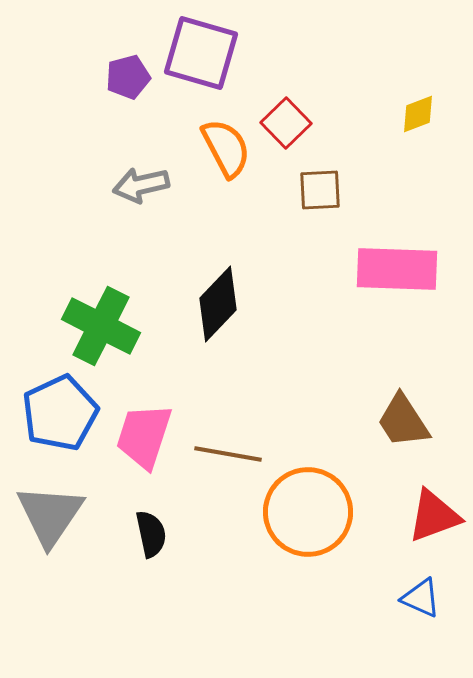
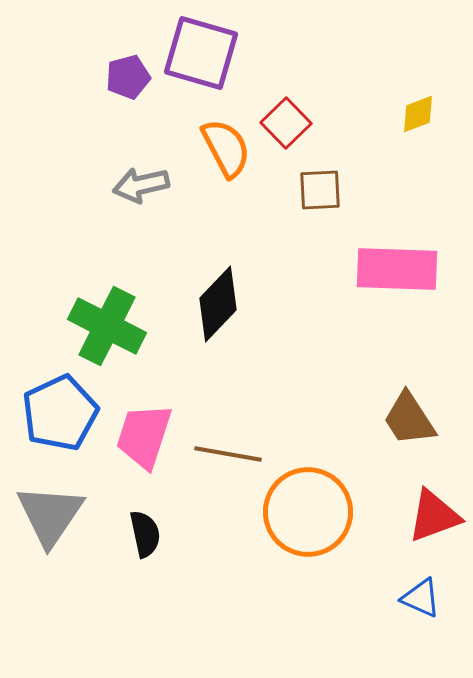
green cross: moved 6 px right
brown trapezoid: moved 6 px right, 2 px up
black semicircle: moved 6 px left
